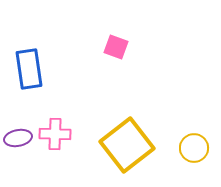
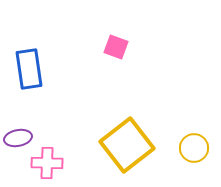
pink cross: moved 8 px left, 29 px down
